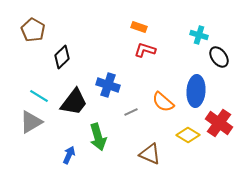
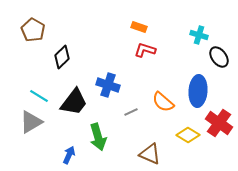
blue ellipse: moved 2 px right
